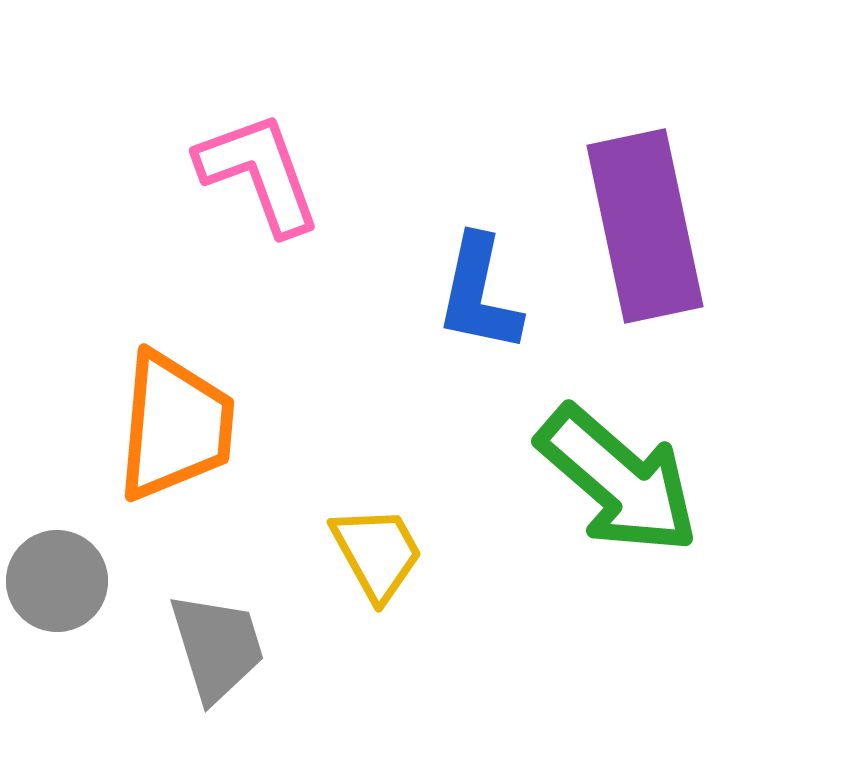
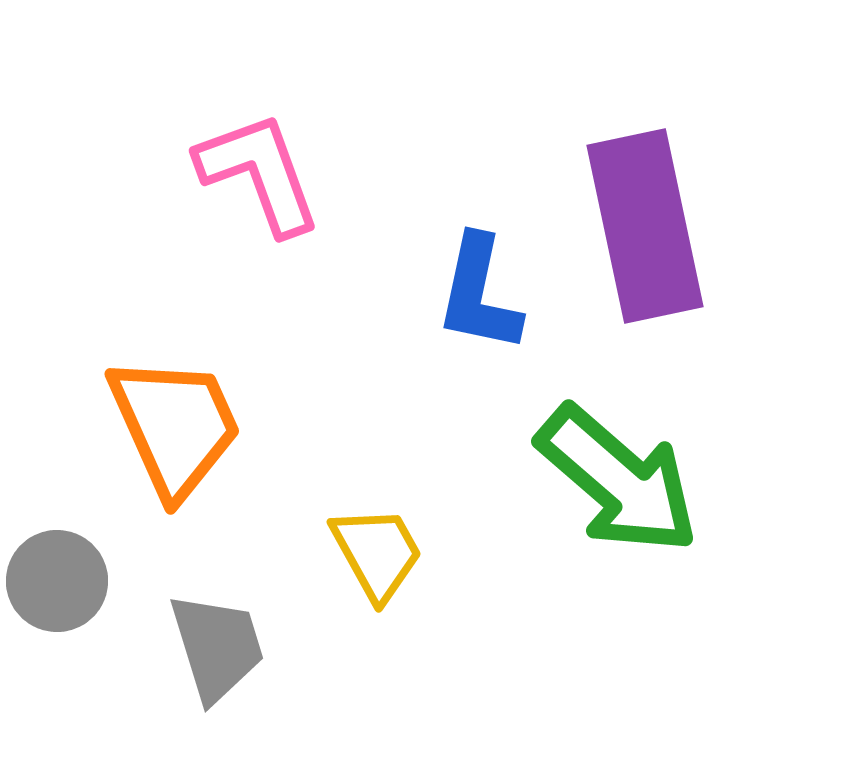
orange trapezoid: rotated 29 degrees counterclockwise
